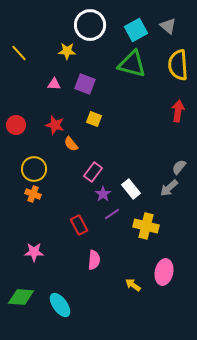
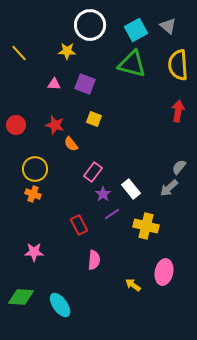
yellow circle: moved 1 px right
